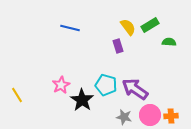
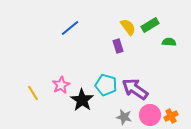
blue line: rotated 54 degrees counterclockwise
yellow line: moved 16 px right, 2 px up
orange cross: rotated 24 degrees counterclockwise
